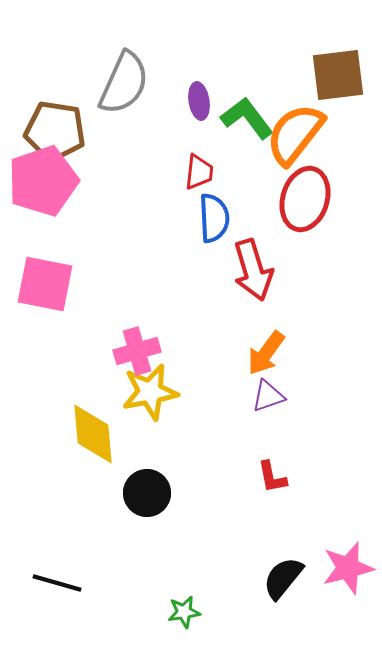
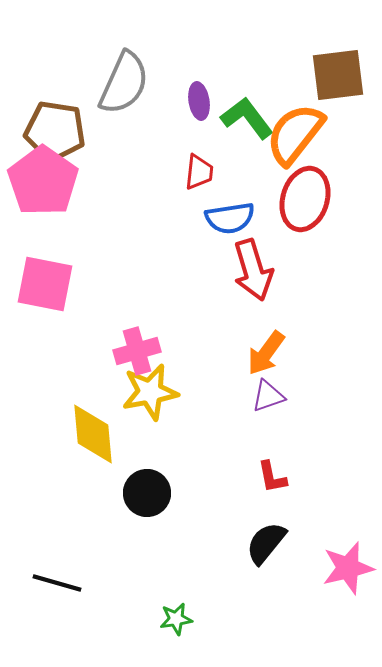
pink pentagon: rotated 18 degrees counterclockwise
blue semicircle: moved 16 px right; rotated 84 degrees clockwise
black semicircle: moved 17 px left, 35 px up
green star: moved 8 px left, 7 px down
